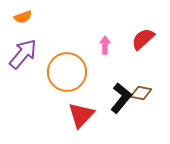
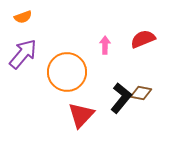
red semicircle: rotated 20 degrees clockwise
